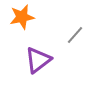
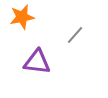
purple triangle: moved 1 px left, 2 px down; rotated 44 degrees clockwise
